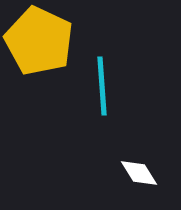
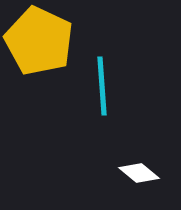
white diamond: rotated 18 degrees counterclockwise
